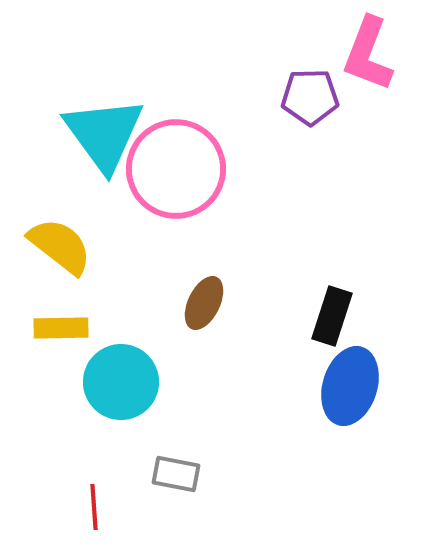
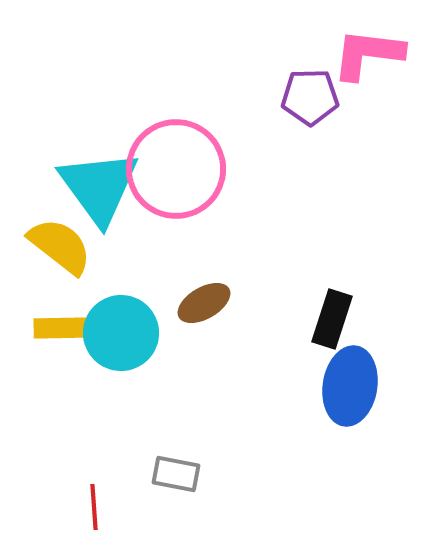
pink L-shape: rotated 76 degrees clockwise
cyan triangle: moved 5 px left, 53 px down
brown ellipse: rotated 34 degrees clockwise
black rectangle: moved 3 px down
cyan circle: moved 49 px up
blue ellipse: rotated 8 degrees counterclockwise
